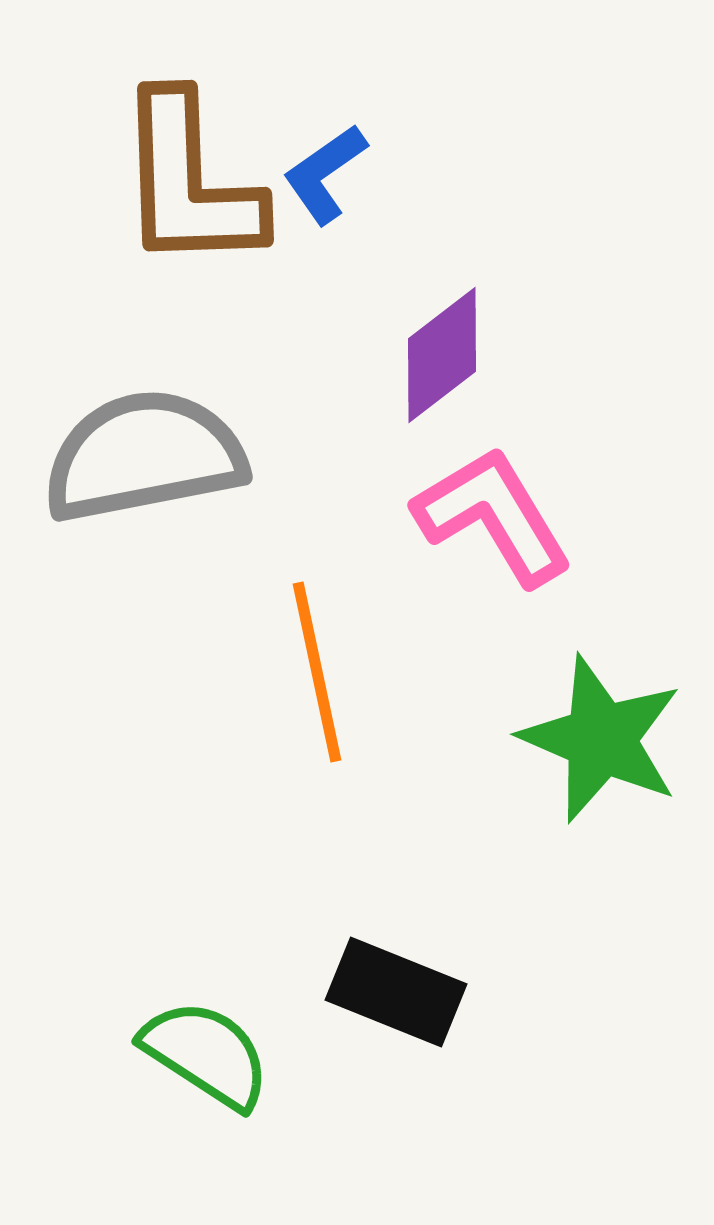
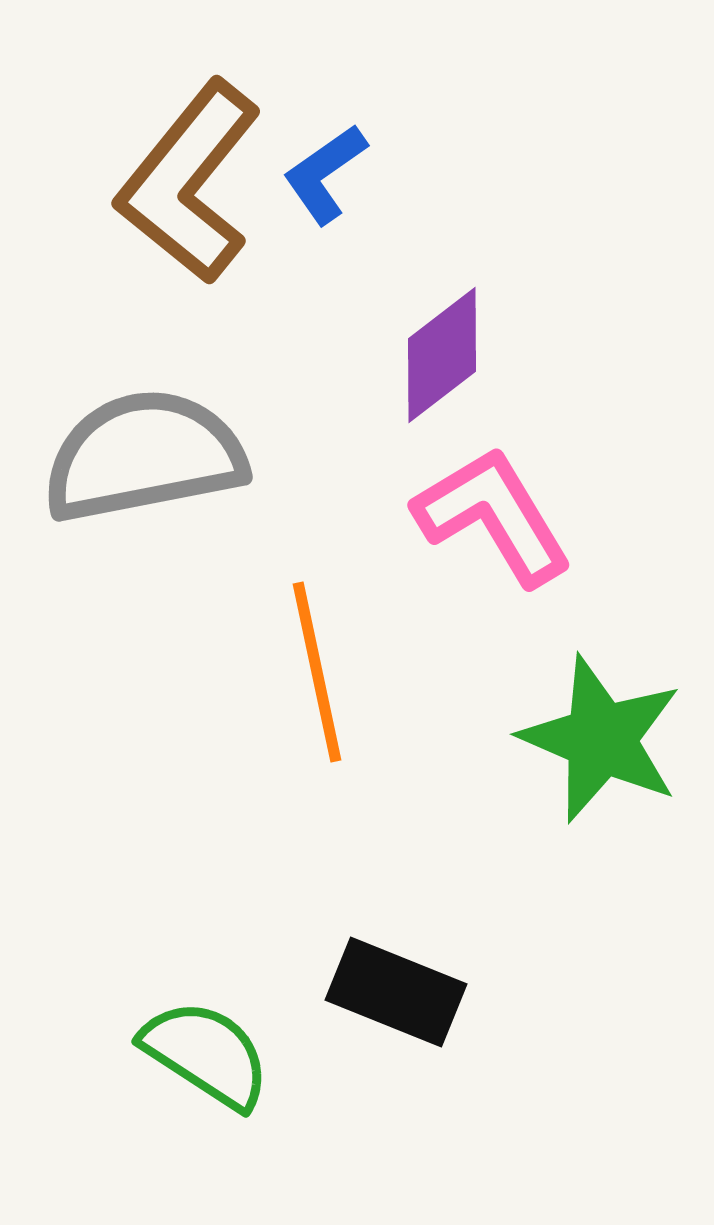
brown L-shape: rotated 41 degrees clockwise
